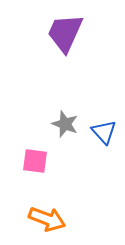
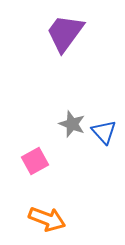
purple trapezoid: rotated 12 degrees clockwise
gray star: moved 7 px right
pink square: rotated 36 degrees counterclockwise
